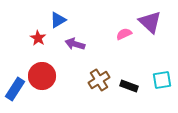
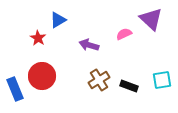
purple triangle: moved 1 px right, 3 px up
purple arrow: moved 14 px right, 1 px down
blue rectangle: rotated 55 degrees counterclockwise
